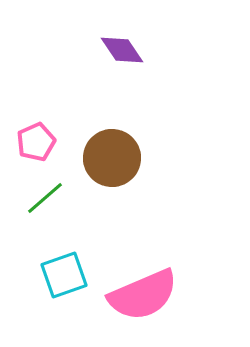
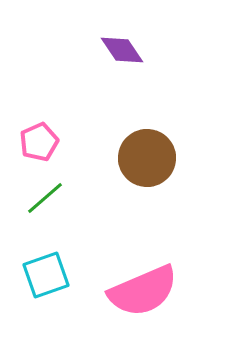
pink pentagon: moved 3 px right
brown circle: moved 35 px right
cyan square: moved 18 px left
pink semicircle: moved 4 px up
